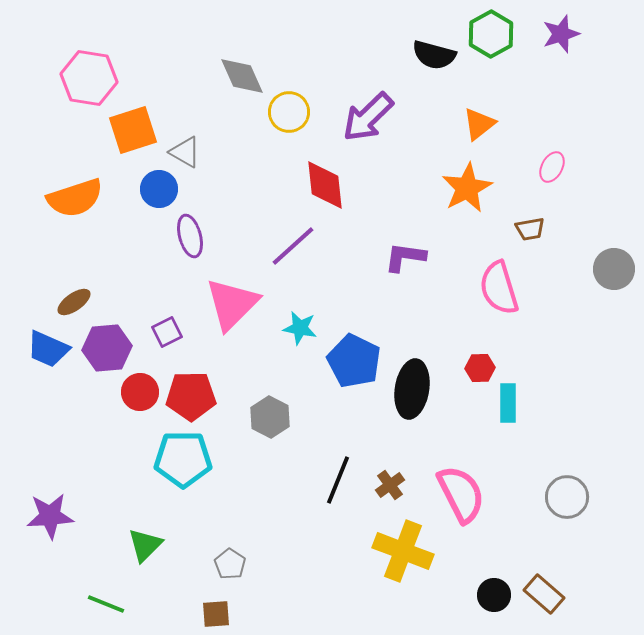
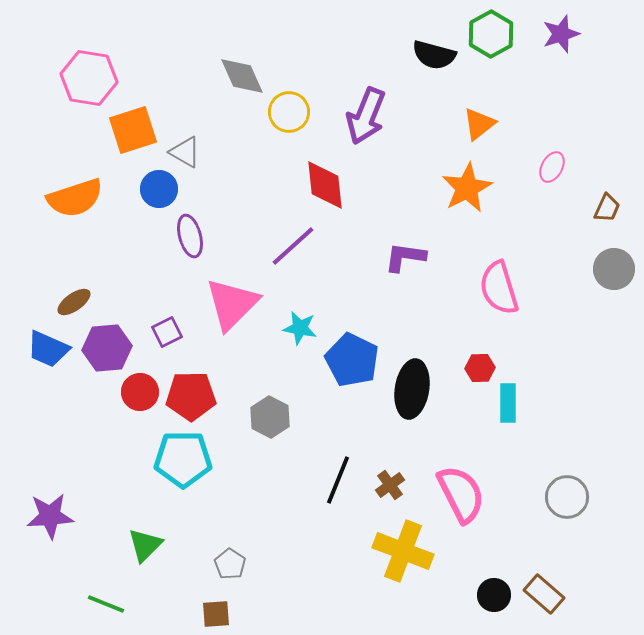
purple arrow at (368, 117): moved 2 px left, 1 px up; rotated 24 degrees counterclockwise
brown trapezoid at (530, 229): moved 77 px right, 21 px up; rotated 56 degrees counterclockwise
blue pentagon at (354, 361): moved 2 px left, 1 px up
